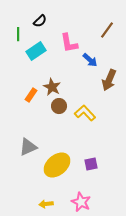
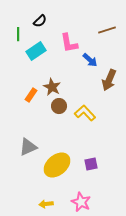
brown line: rotated 36 degrees clockwise
